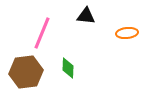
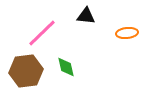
pink line: rotated 24 degrees clockwise
green diamond: moved 2 px left, 1 px up; rotated 15 degrees counterclockwise
brown hexagon: moved 1 px up
